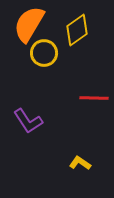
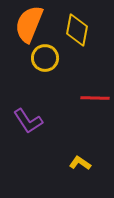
orange semicircle: rotated 9 degrees counterclockwise
yellow diamond: rotated 44 degrees counterclockwise
yellow circle: moved 1 px right, 5 px down
red line: moved 1 px right
